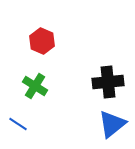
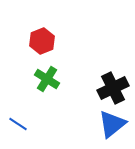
red hexagon: rotated 15 degrees clockwise
black cross: moved 5 px right, 6 px down; rotated 20 degrees counterclockwise
green cross: moved 12 px right, 7 px up
